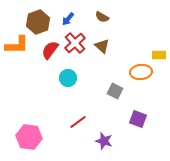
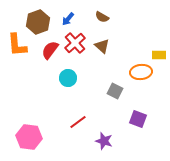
orange L-shape: rotated 85 degrees clockwise
